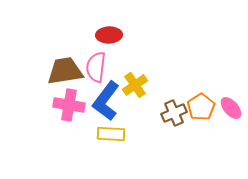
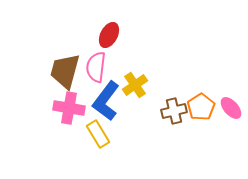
red ellipse: rotated 60 degrees counterclockwise
brown trapezoid: rotated 66 degrees counterclockwise
pink cross: moved 3 px down
brown cross: moved 2 px up; rotated 10 degrees clockwise
yellow rectangle: moved 13 px left; rotated 56 degrees clockwise
